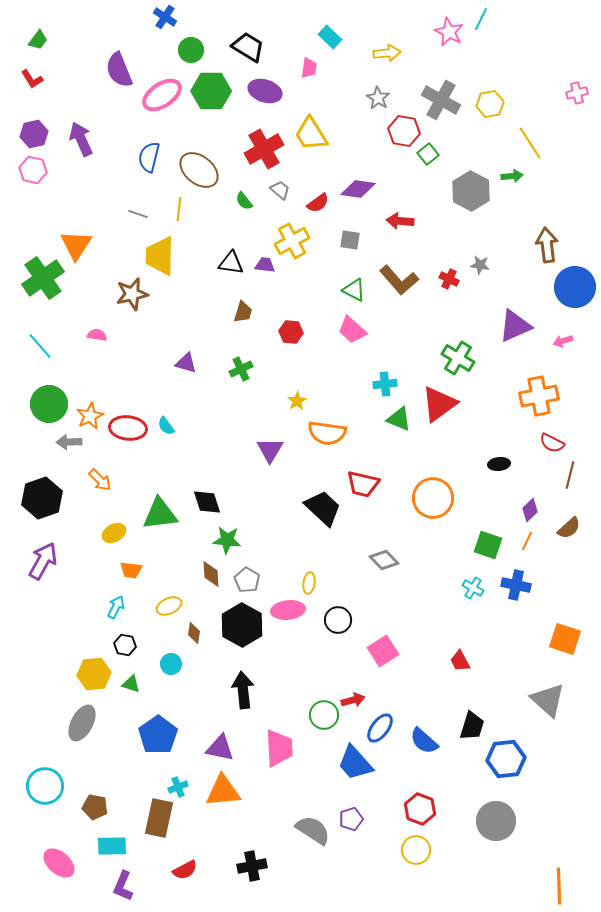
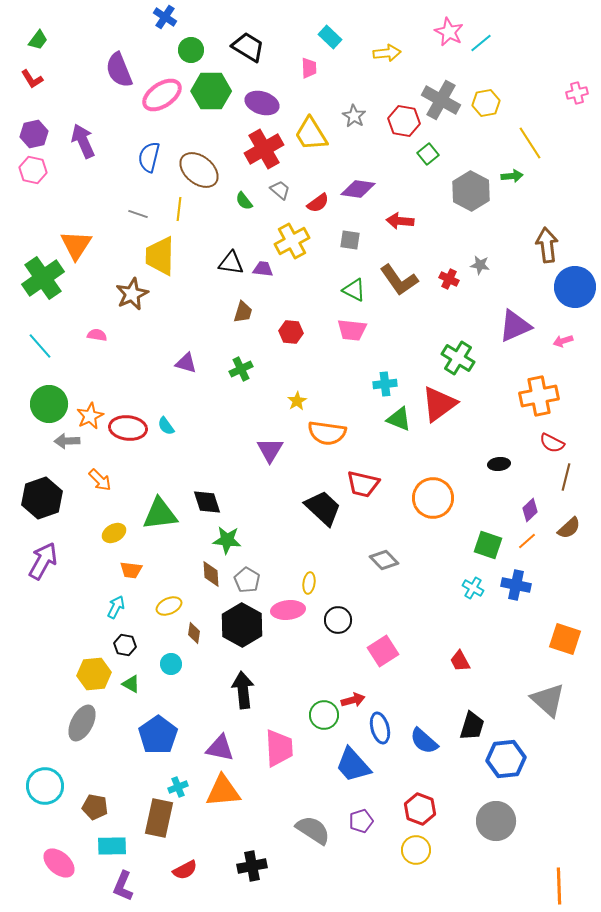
cyan line at (481, 19): moved 24 px down; rotated 25 degrees clockwise
pink trapezoid at (309, 68): rotated 10 degrees counterclockwise
purple ellipse at (265, 91): moved 3 px left, 12 px down
gray star at (378, 98): moved 24 px left, 18 px down
yellow hexagon at (490, 104): moved 4 px left, 1 px up
red hexagon at (404, 131): moved 10 px up
purple arrow at (81, 139): moved 2 px right, 2 px down
purple trapezoid at (265, 265): moved 2 px left, 4 px down
brown L-shape at (399, 280): rotated 6 degrees clockwise
brown star at (132, 294): rotated 12 degrees counterclockwise
pink trapezoid at (352, 330): rotated 36 degrees counterclockwise
gray arrow at (69, 442): moved 2 px left, 1 px up
brown line at (570, 475): moved 4 px left, 2 px down
orange line at (527, 541): rotated 24 degrees clockwise
green triangle at (131, 684): rotated 12 degrees clockwise
blue ellipse at (380, 728): rotated 52 degrees counterclockwise
blue trapezoid at (355, 763): moved 2 px left, 2 px down
purple pentagon at (351, 819): moved 10 px right, 2 px down
